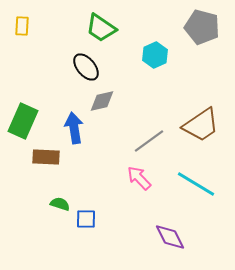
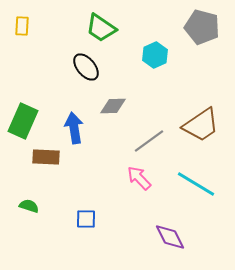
gray diamond: moved 11 px right, 5 px down; rotated 12 degrees clockwise
green semicircle: moved 31 px left, 2 px down
